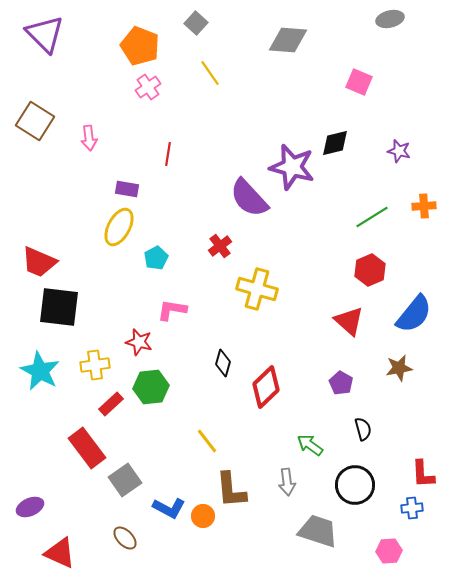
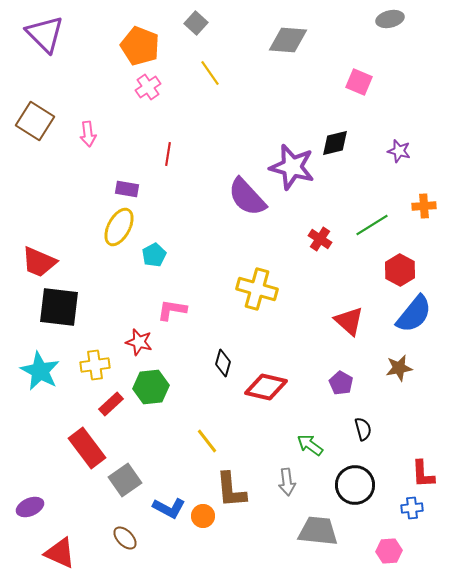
pink arrow at (89, 138): moved 1 px left, 4 px up
purple semicircle at (249, 198): moved 2 px left, 1 px up
green line at (372, 217): moved 8 px down
red cross at (220, 246): moved 100 px right, 7 px up; rotated 20 degrees counterclockwise
cyan pentagon at (156, 258): moved 2 px left, 3 px up
red hexagon at (370, 270): moved 30 px right; rotated 8 degrees counterclockwise
red diamond at (266, 387): rotated 57 degrees clockwise
gray trapezoid at (318, 531): rotated 12 degrees counterclockwise
